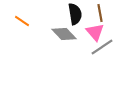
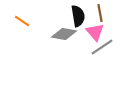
black semicircle: moved 3 px right, 2 px down
gray diamond: rotated 35 degrees counterclockwise
